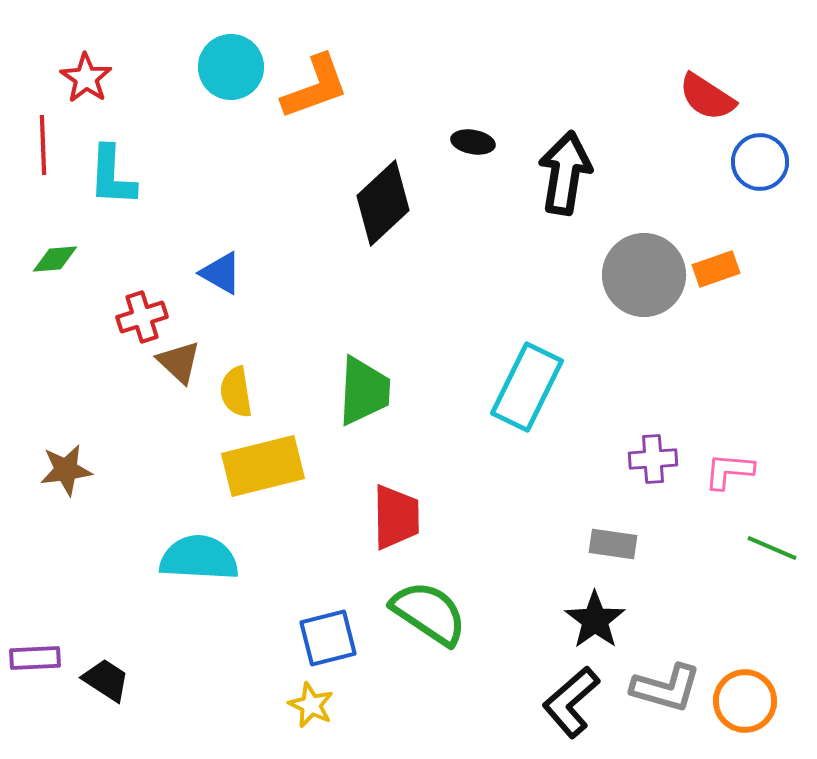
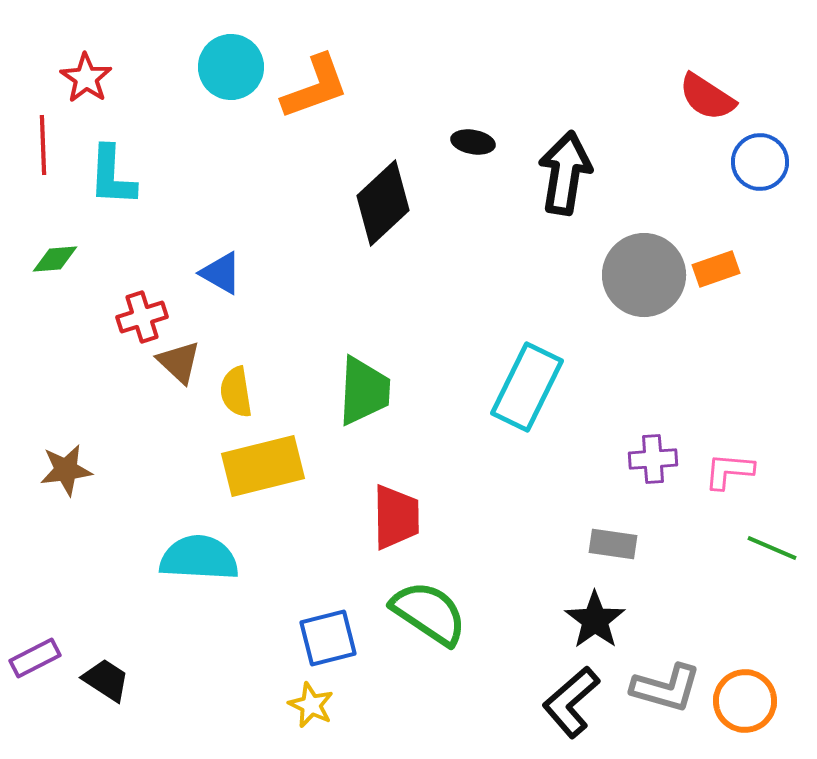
purple rectangle: rotated 24 degrees counterclockwise
